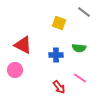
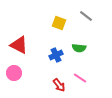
gray line: moved 2 px right, 4 px down
red triangle: moved 4 px left
blue cross: rotated 24 degrees counterclockwise
pink circle: moved 1 px left, 3 px down
red arrow: moved 2 px up
